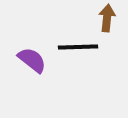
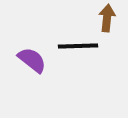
black line: moved 1 px up
